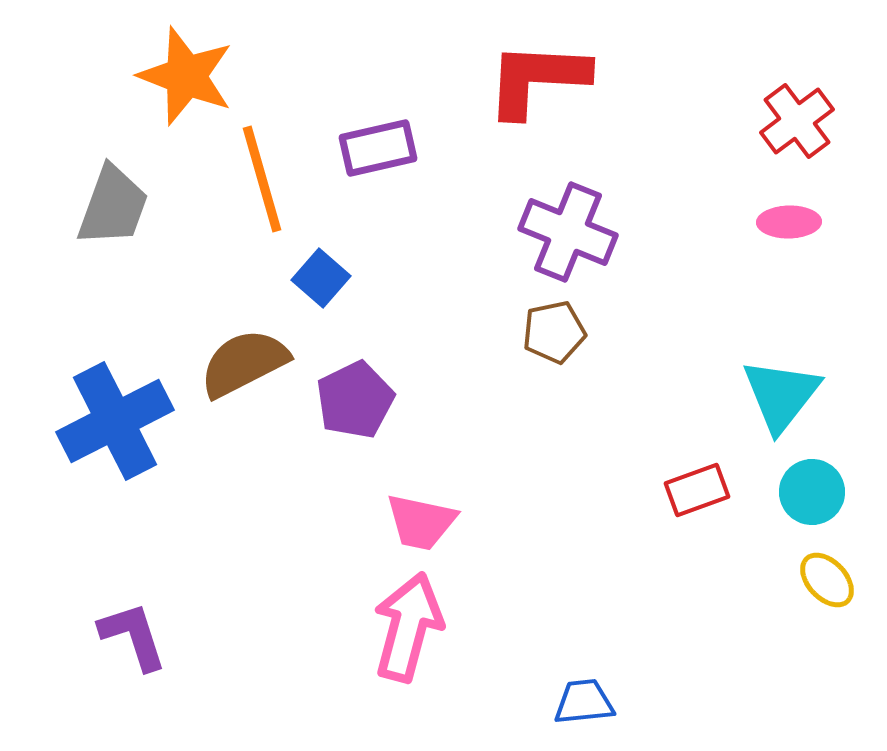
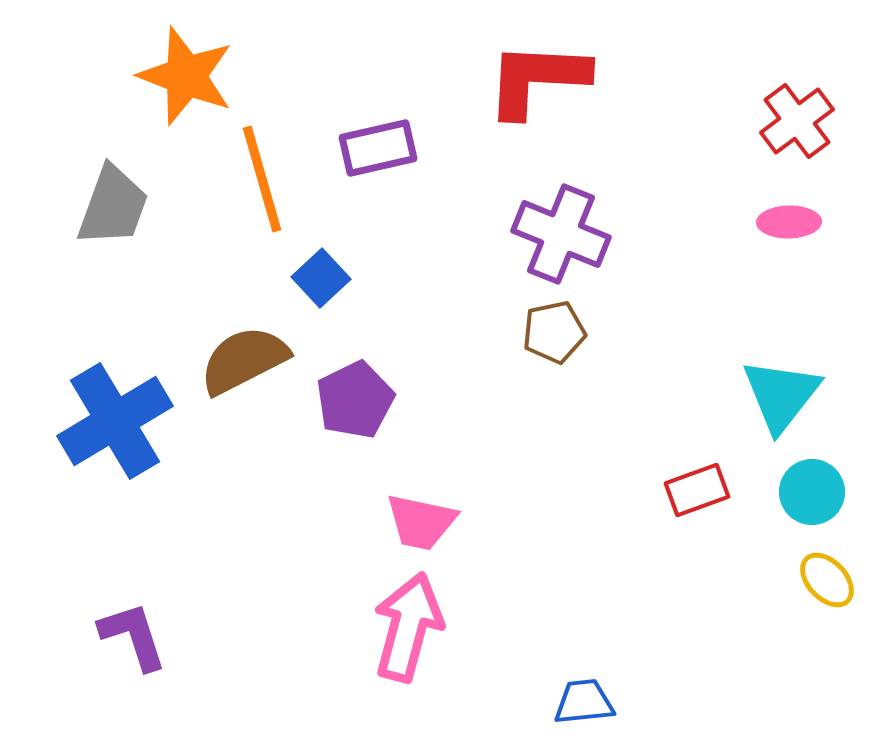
purple cross: moved 7 px left, 2 px down
blue square: rotated 6 degrees clockwise
brown semicircle: moved 3 px up
blue cross: rotated 4 degrees counterclockwise
